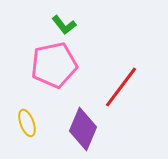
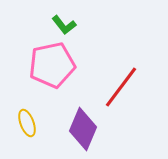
pink pentagon: moved 2 px left
